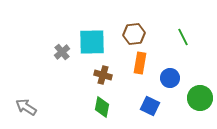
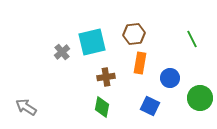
green line: moved 9 px right, 2 px down
cyan square: rotated 12 degrees counterclockwise
brown cross: moved 3 px right, 2 px down; rotated 24 degrees counterclockwise
